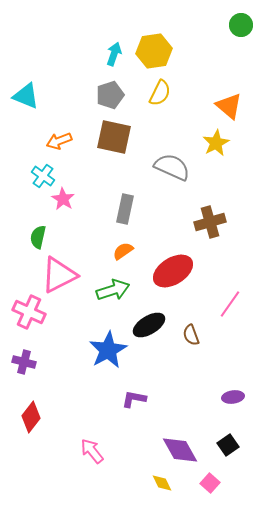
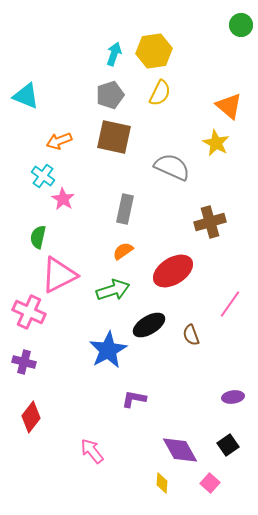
yellow star: rotated 16 degrees counterclockwise
yellow diamond: rotated 30 degrees clockwise
